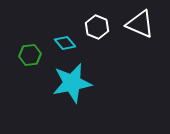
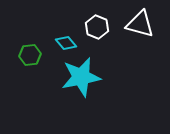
white triangle: rotated 8 degrees counterclockwise
cyan diamond: moved 1 px right
cyan star: moved 9 px right, 6 px up
